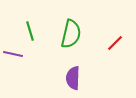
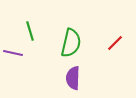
green semicircle: moved 9 px down
purple line: moved 1 px up
